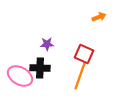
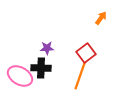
orange arrow: moved 2 px right, 1 px down; rotated 32 degrees counterclockwise
purple star: moved 4 px down
red square: moved 2 px right, 1 px up; rotated 30 degrees clockwise
black cross: moved 1 px right
